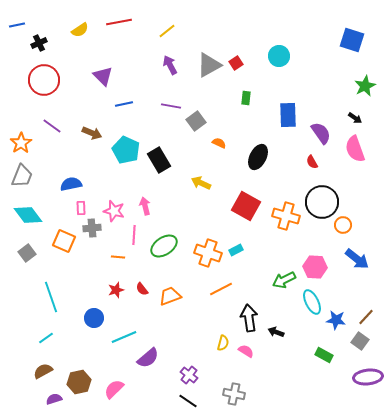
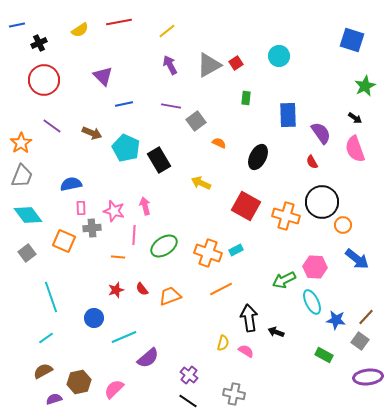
cyan pentagon at (126, 150): moved 2 px up
